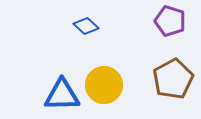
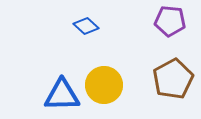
purple pentagon: rotated 12 degrees counterclockwise
